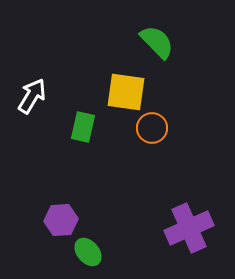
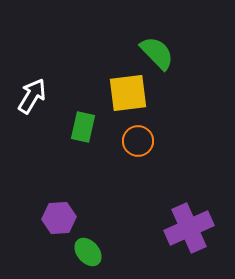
green semicircle: moved 11 px down
yellow square: moved 2 px right, 1 px down; rotated 15 degrees counterclockwise
orange circle: moved 14 px left, 13 px down
purple hexagon: moved 2 px left, 2 px up
